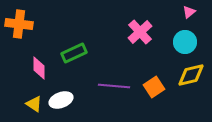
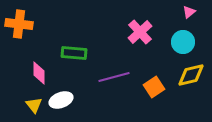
cyan circle: moved 2 px left
green rectangle: rotated 30 degrees clockwise
pink diamond: moved 5 px down
purple line: moved 9 px up; rotated 20 degrees counterclockwise
yellow triangle: moved 1 px down; rotated 18 degrees clockwise
